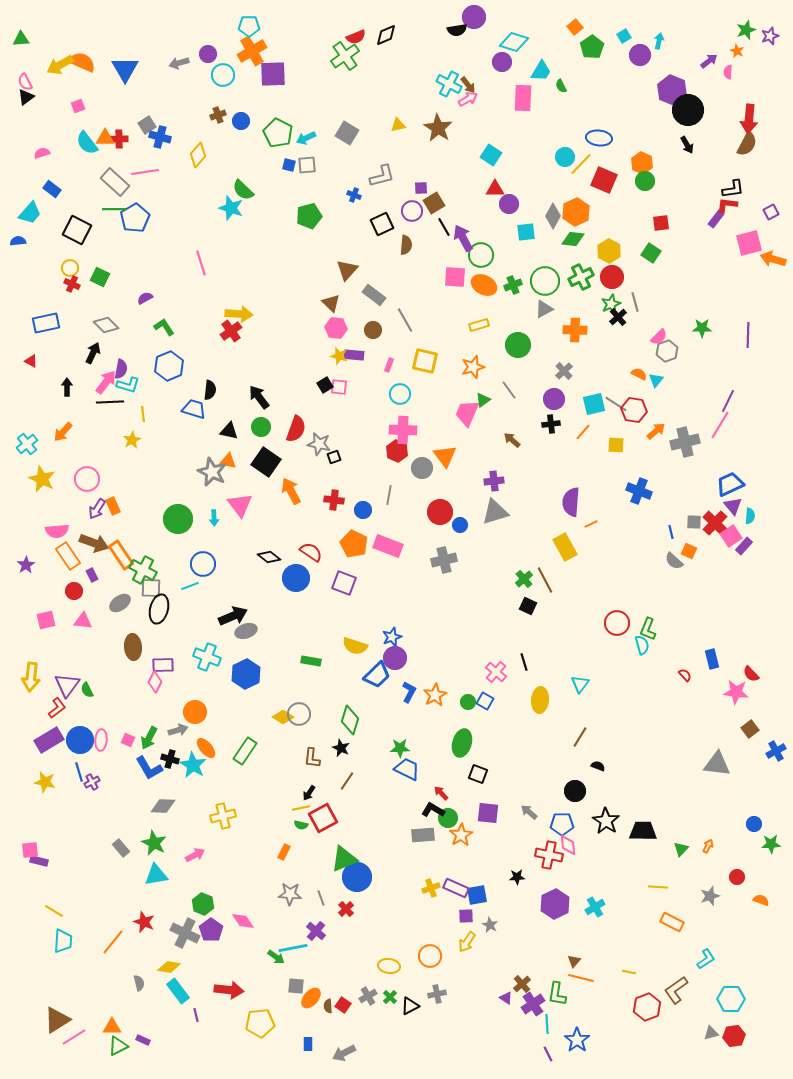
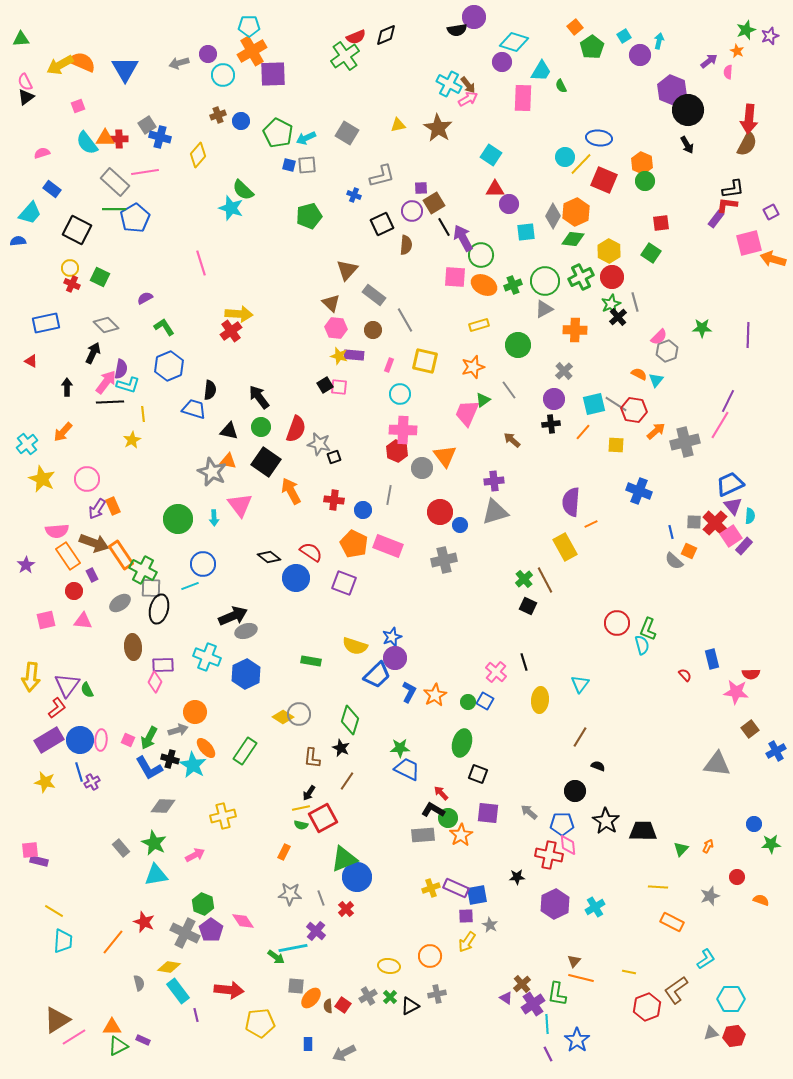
red semicircle at (751, 674): rotated 48 degrees counterclockwise
